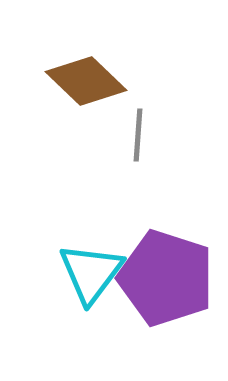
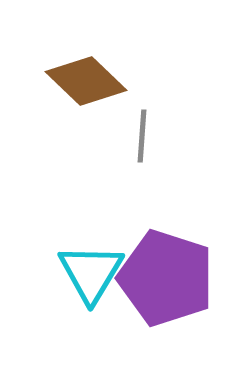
gray line: moved 4 px right, 1 px down
cyan triangle: rotated 6 degrees counterclockwise
